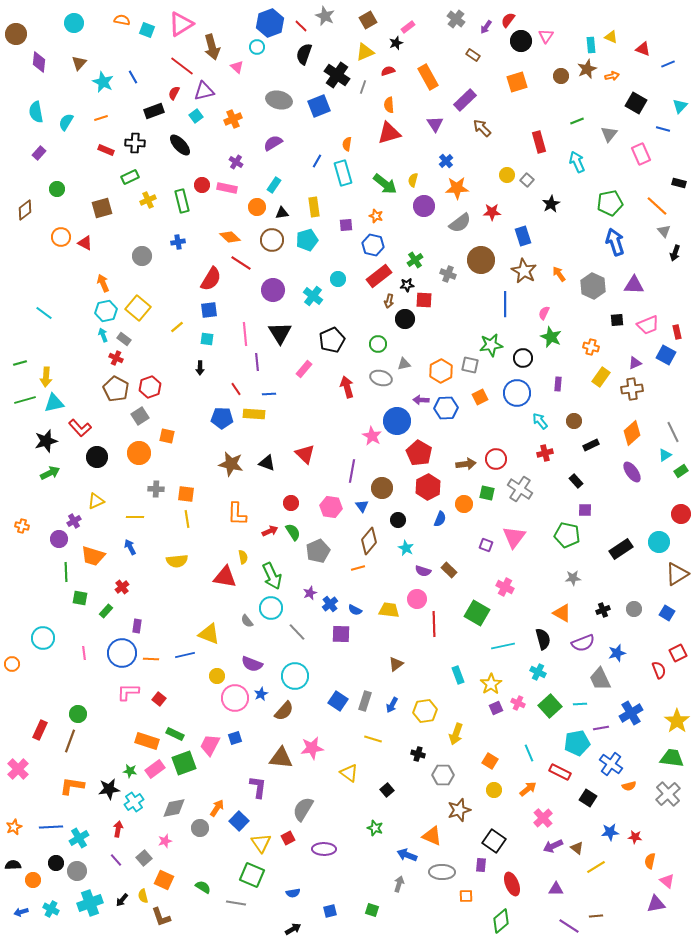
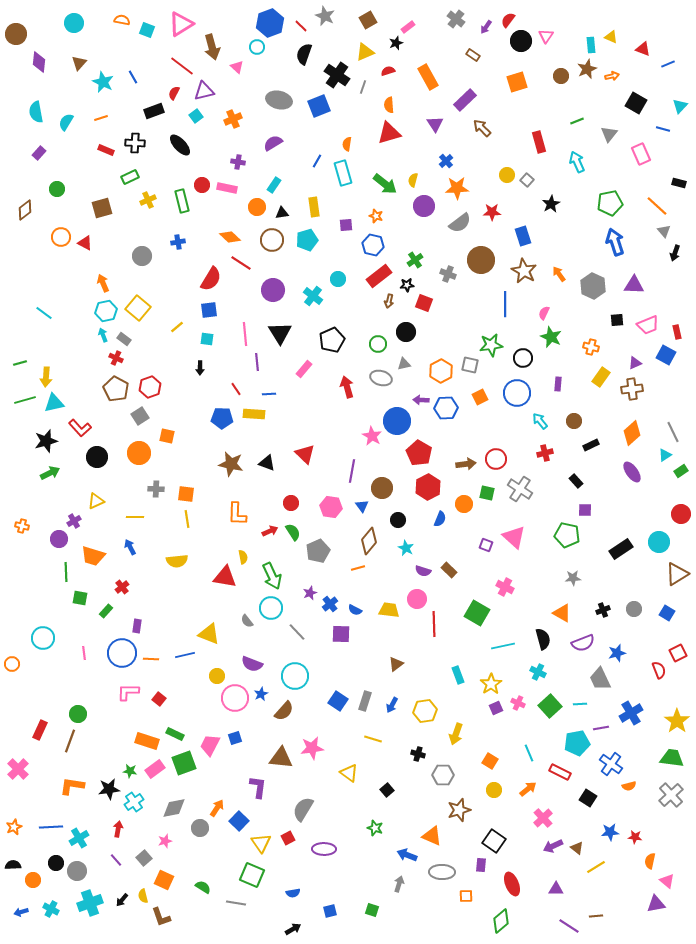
purple cross at (236, 162): moved 2 px right; rotated 24 degrees counterclockwise
red square at (424, 300): moved 3 px down; rotated 18 degrees clockwise
black circle at (405, 319): moved 1 px right, 13 px down
pink triangle at (514, 537): rotated 25 degrees counterclockwise
gray cross at (668, 794): moved 3 px right, 1 px down
